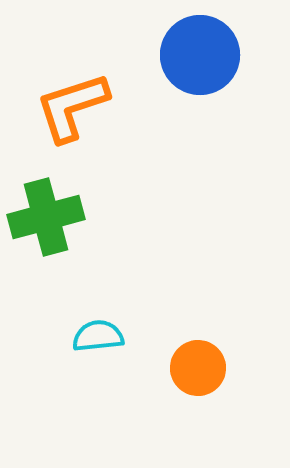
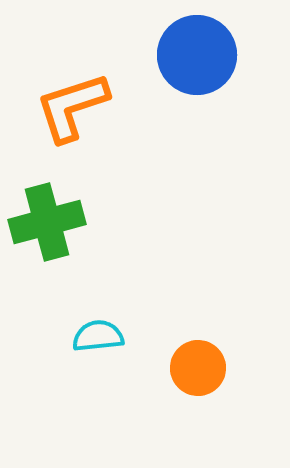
blue circle: moved 3 px left
green cross: moved 1 px right, 5 px down
